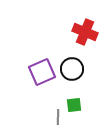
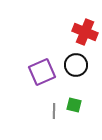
black circle: moved 4 px right, 4 px up
green square: rotated 21 degrees clockwise
gray line: moved 4 px left, 6 px up
